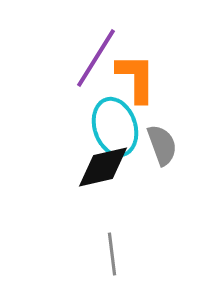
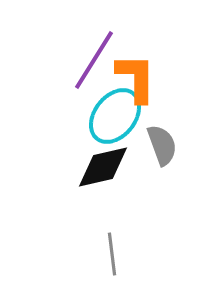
purple line: moved 2 px left, 2 px down
cyan ellipse: moved 11 px up; rotated 56 degrees clockwise
